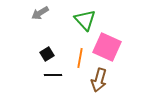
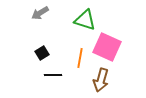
green triangle: rotated 30 degrees counterclockwise
black square: moved 5 px left, 1 px up
brown arrow: moved 2 px right
